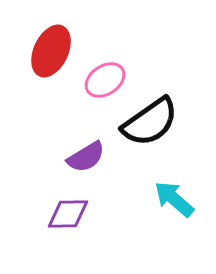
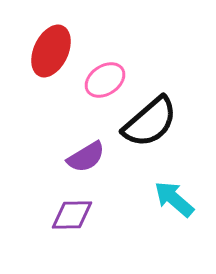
black semicircle: rotated 6 degrees counterclockwise
purple diamond: moved 4 px right, 1 px down
